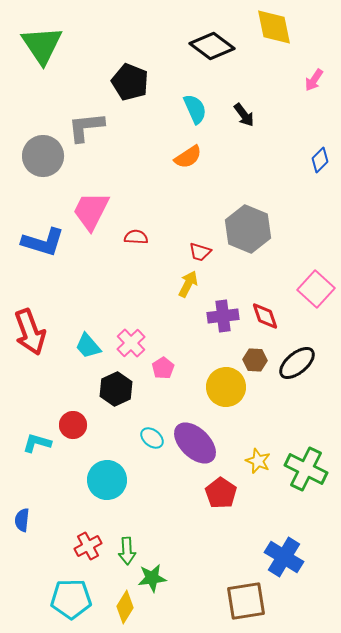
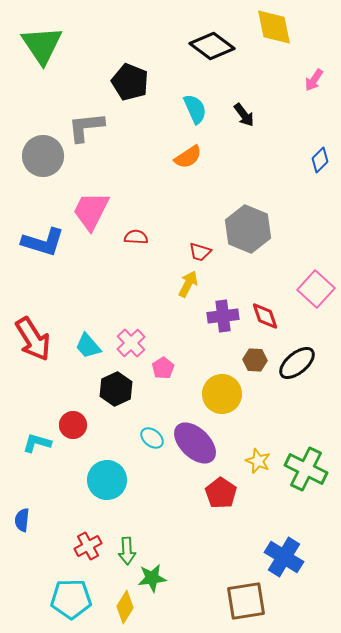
red arrow at (30, 332): moved 3 px right, 7 px down; rotated 12 degrees counterclockwise
yellow circle at (226, 387): moved 4 px left, 7 px down
